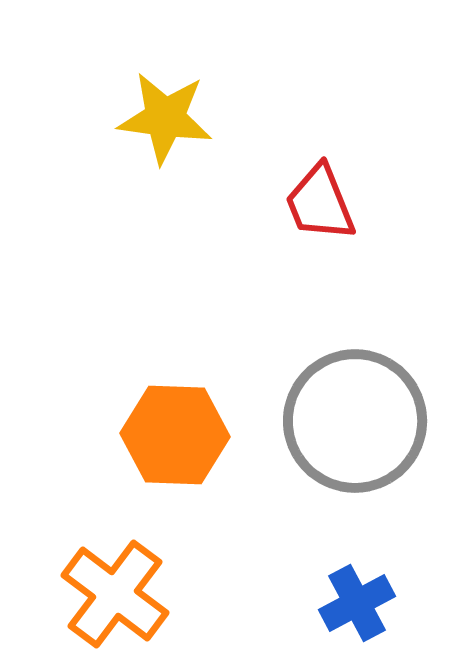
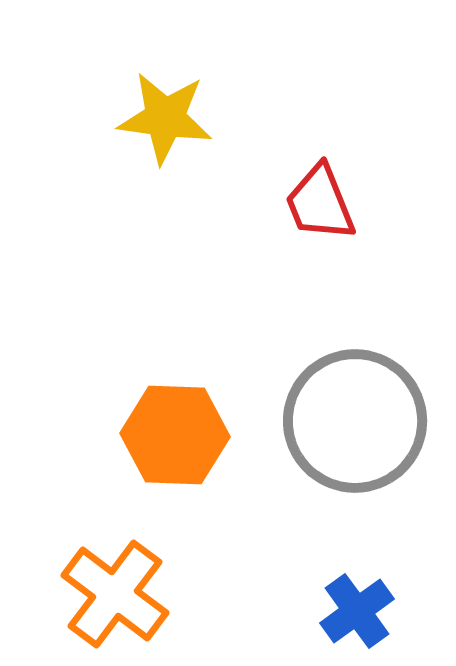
blue cross: moved 8 px down; rotated 8 degrees counterclockwise
